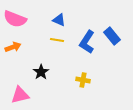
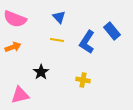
blue triangle: moved 3 px up; rotated 24 degrees clockwise
blue rectangle: moved 5 px up
